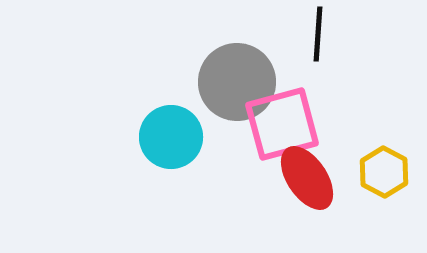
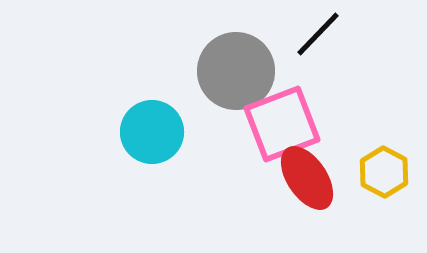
black line: rotated 40 degrees clockwise
gray circle: moved 1 px left, 11 px up
pink square: rotated 6 degrees counterclockwise
cyan circle: moved 19 px left, 5 px up
